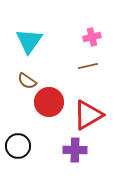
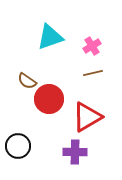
pink cross: moved 9 px down; rotated 18 degrees counterclockwise
cyan triangle: moved 21 px right, 4 px up; rotated 36 degrees clockwise
brown line: moved 5 px right, 7 px down
red circle: moved 3 px up
red triangle: moved 1 px left, 2 px down
purple cross: moved 2 px down
